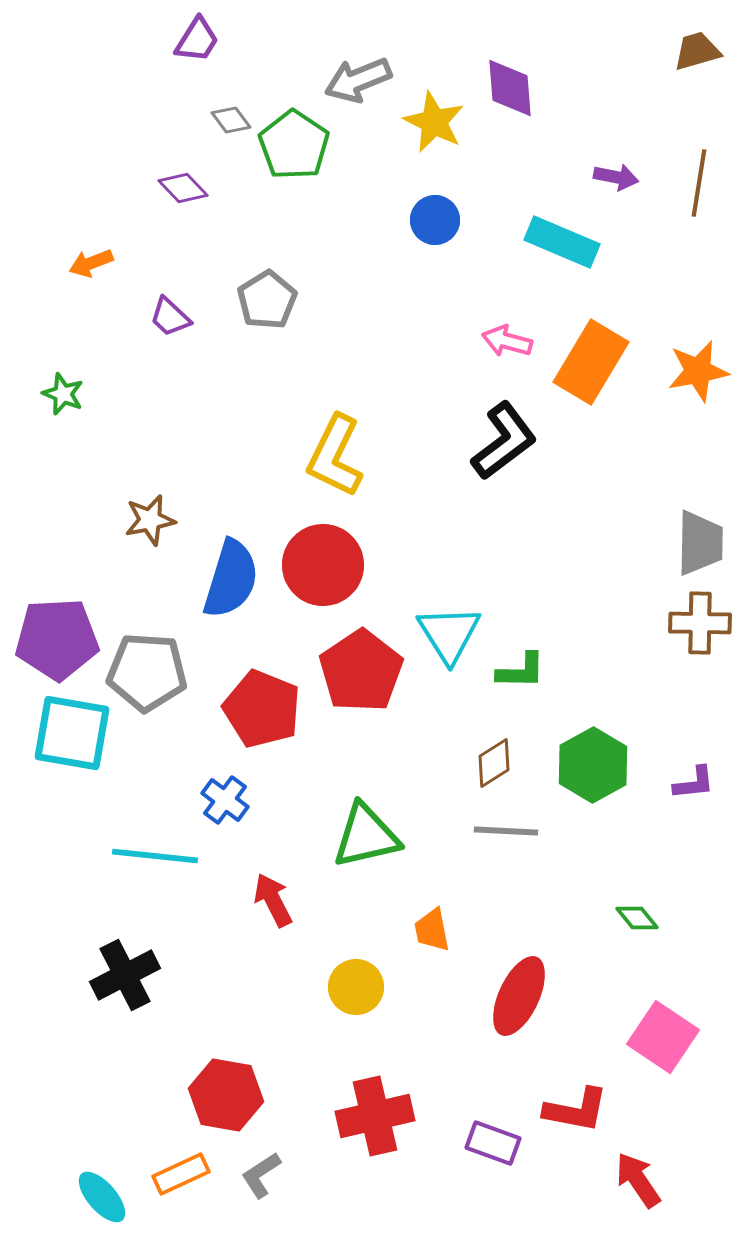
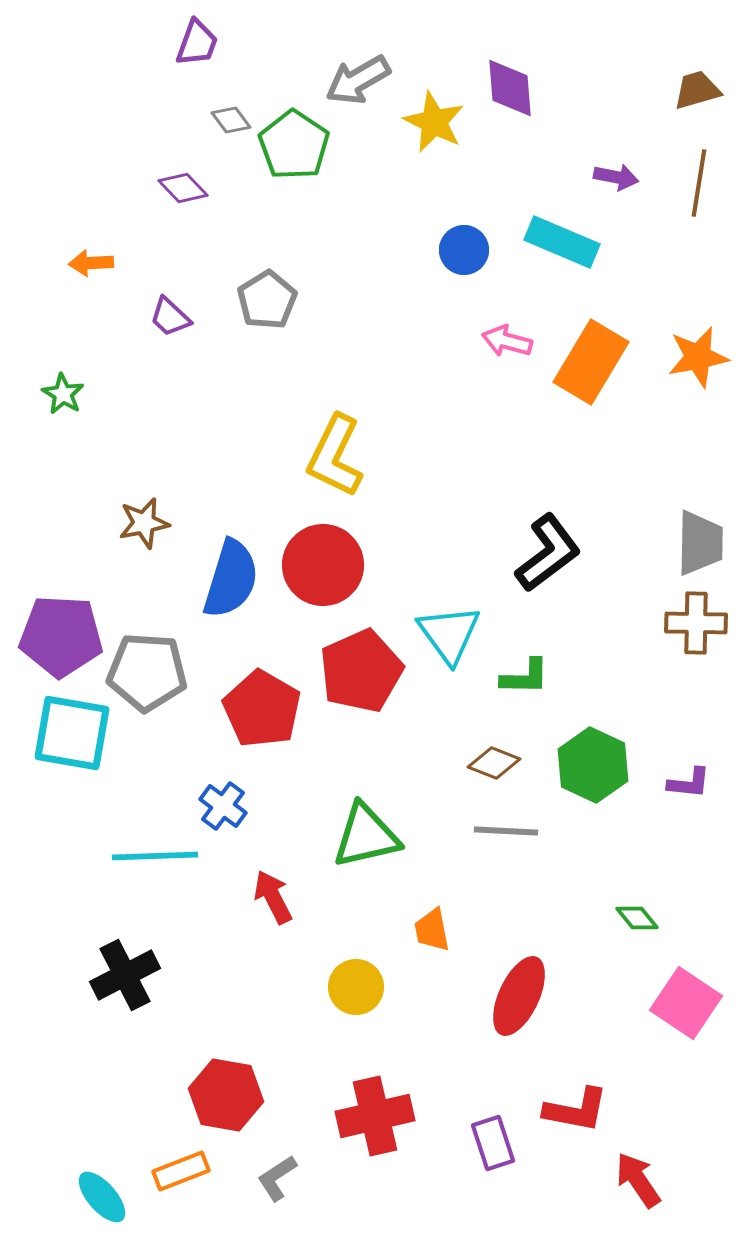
purple trapezoid at (197, 40): moved 3 px down; rotated 12 degrees counterclockwise
brown trapezoid at (697, 51): moved 39 px down
gray arrow at (358, 80): rotated 8 degrees counterclockwise
blue circle at (435, 220): moved 29 px right, 30 px down
orange arrow at (91, 263): rotated 18 degrees clockwise
orange star at (698, 371): moved 14 px up
green star at (63, 394): rotated 9 degrees clockwise
black L-shape at (504, 441): moved 44 px right, 112 px down
brown star at (150, 520): moved 6 px left, 3 px down
brown cross at (700, 623): moved 4 px left
cyan triangle at (449, 634): rotated 4 degrees counterclockwise
purple pentagon at (57, 639): moved 4 px right, 3 px up; rotated 6 degrees clockwise
red pentagon at (361, 671): rotated 10 degrees clockwise
green L-shape at (521, 671): moved 4 px right, 6 px down
red pentagon at (262, 709): rotated 8 degrees clockwise
brown diamond at (494, 763): rotated 54 degrees clockwise
green hexagon at (593, 765): rotated 6 degrees counterclockwise
purple L-shape at (694, 783): moved 5 px left; rotated 12 degrees clockwise
blue cross at (225, 800): moved 2 px left, 6 px down
cyan line at (155, 856): rotated 8 degrees counterclockwise
red arrow at (273, 900): moved 3 px up
pink square at (663, 1037): moved 23 px right, 34 px up
purple rectangle at (493, 1143): rotated 52 degrees clockwise
orange rectangle at (181, 1174): moved 3 px up; rotated 4 degrees clockwise
gray L-shape at (261, 1175): moved 16 px right, 3 px down
